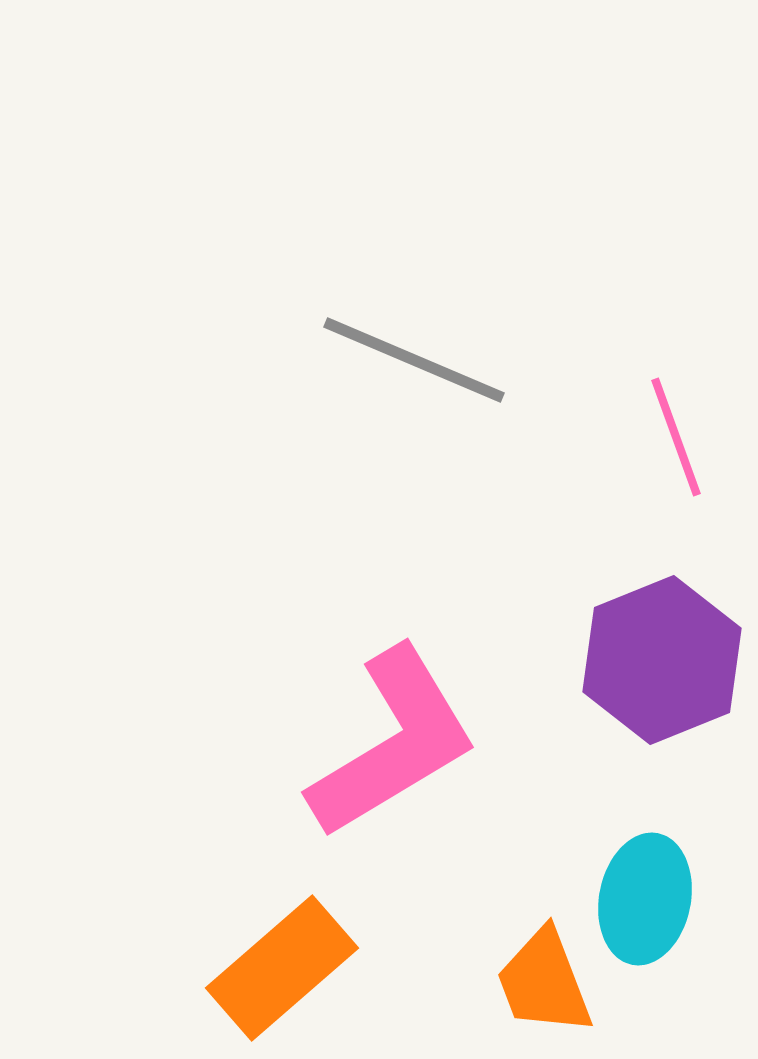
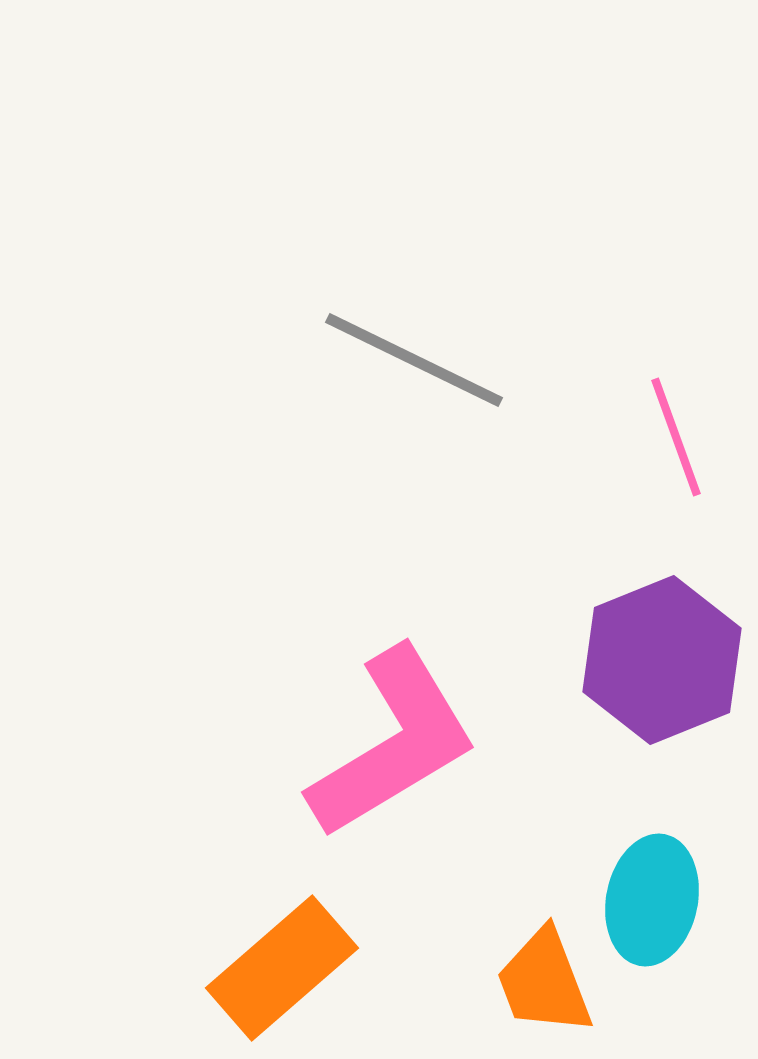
gray line: rotated 3 degrees clockwise
cyan ellipse: moved 7 px right, 1 px down
